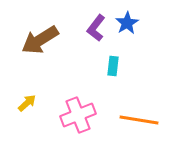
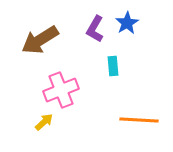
purple L-shape: moved 1 px left, 1 px down; rotated 8 degrees counterclockwise
cyan rectangle: rotated 12 degrees counterclockwise
yellow arrow: moved 17 px right, 19 px down
pink cross: moved 17 px left, 25 px up
orange line: rotated 6 degrees counterclockwise
